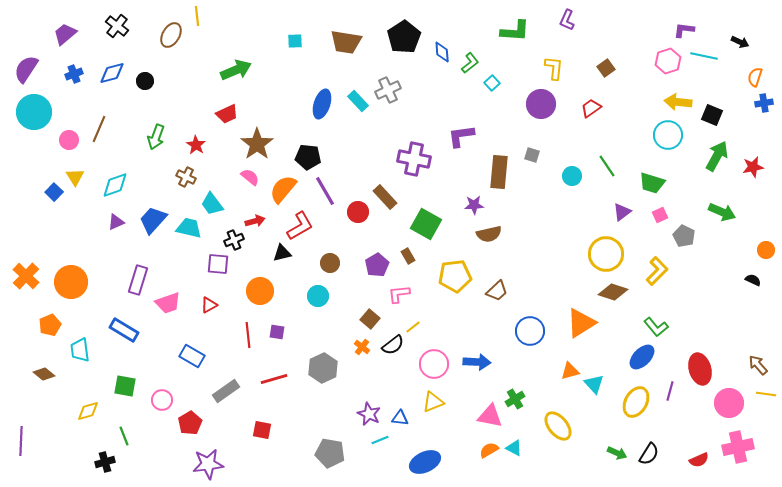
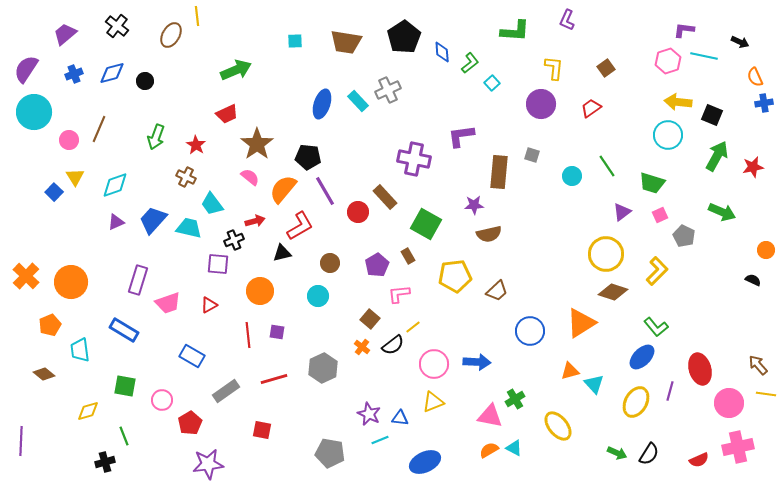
orange semicircle at (755, 77): rotated 42 degrees counterclockwise
